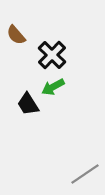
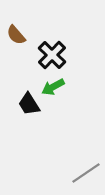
black trapezoid: moved 1 px right
gray line: moved 1 px right, 1 px up
